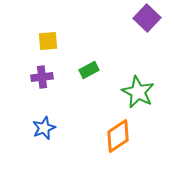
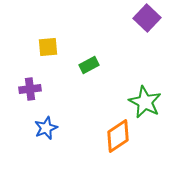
yellow square: moved 6 px down
green rectangle: moved 5 px up
purple cross: moved 12 px left, 12 px down
green star: moved 7 px right, 10 px down
blue star: moved 2 px right
